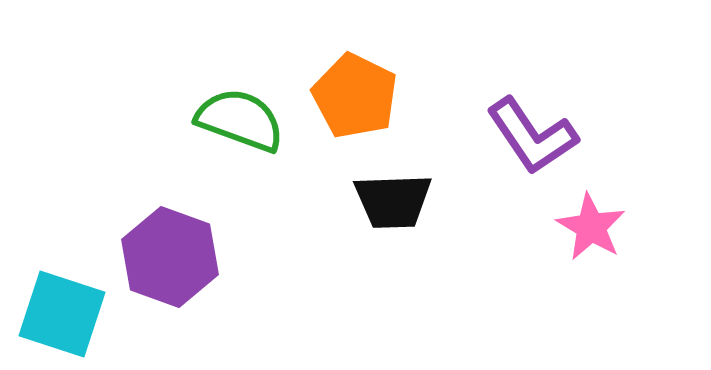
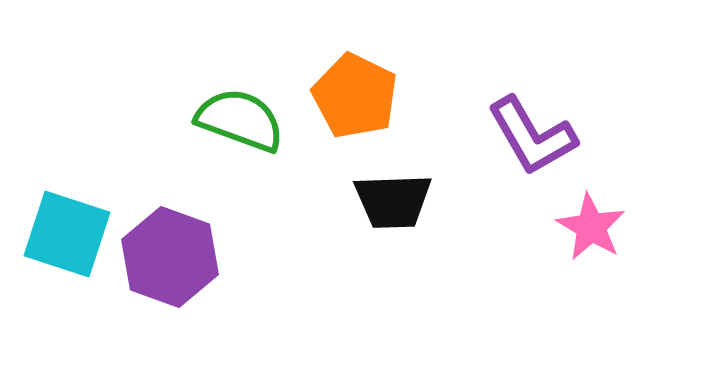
purple L-shape: rotated 4 degrees clockwise
cyan square: moved 5 px right, 80 px up
